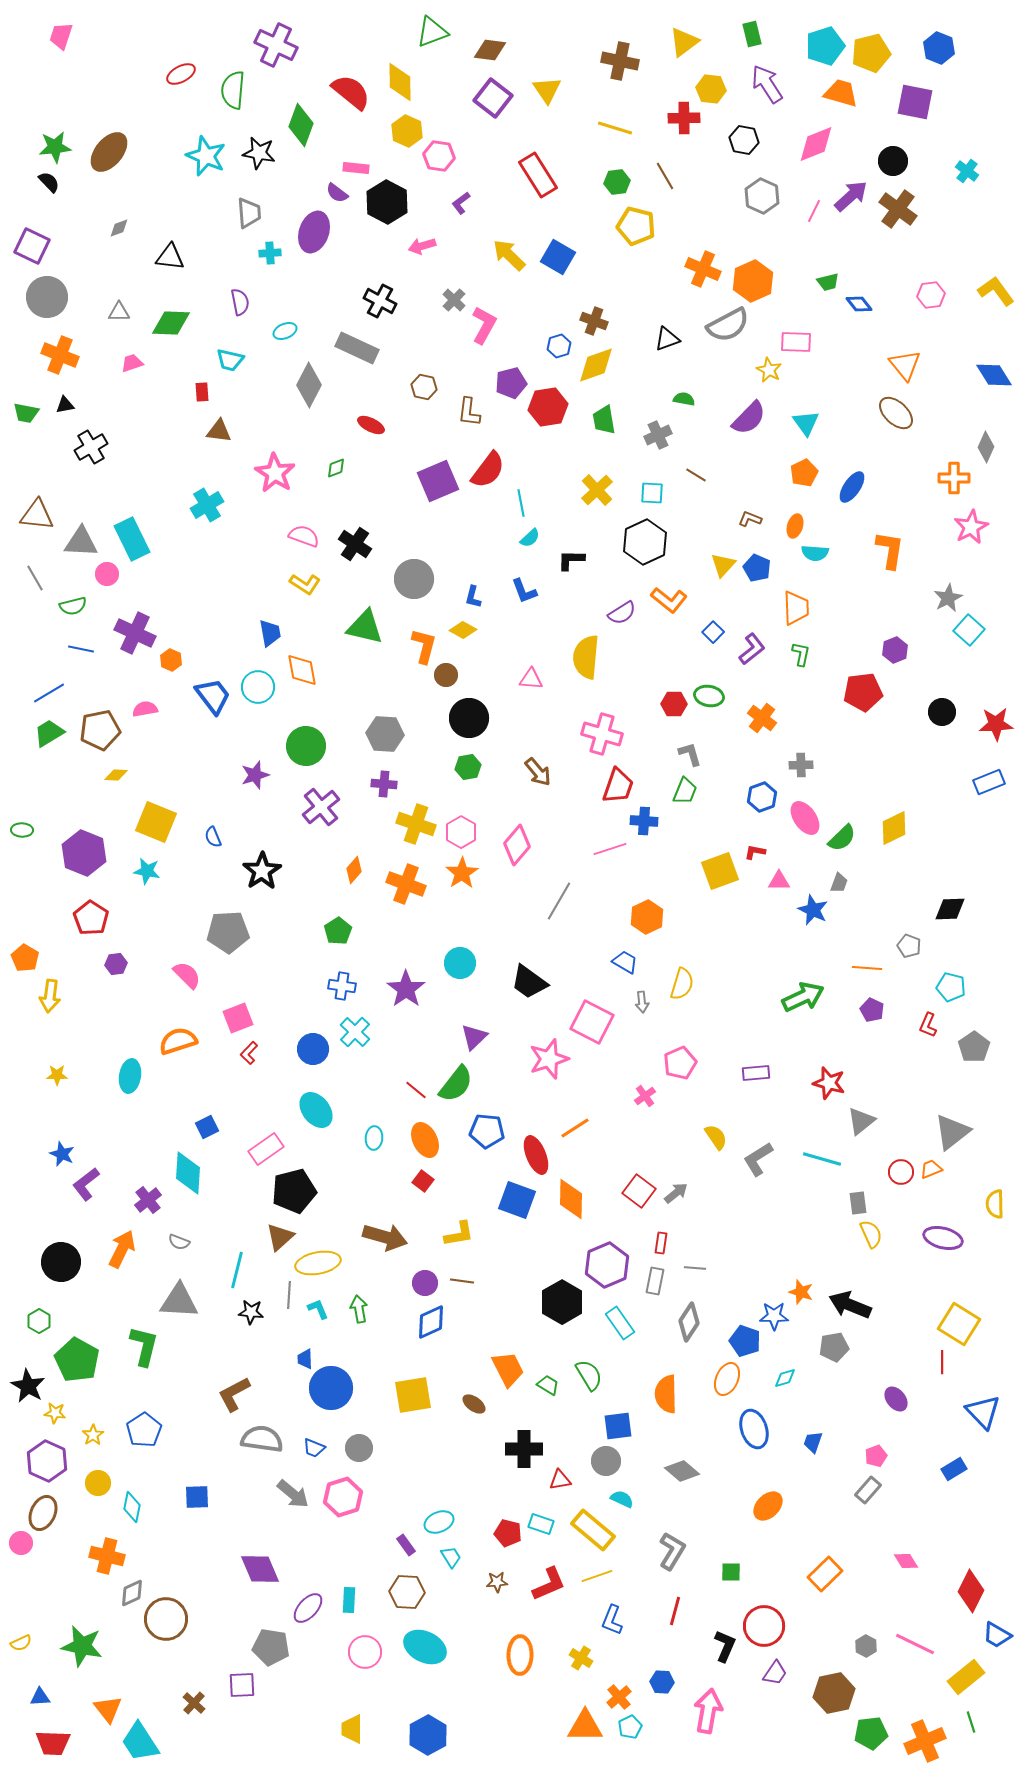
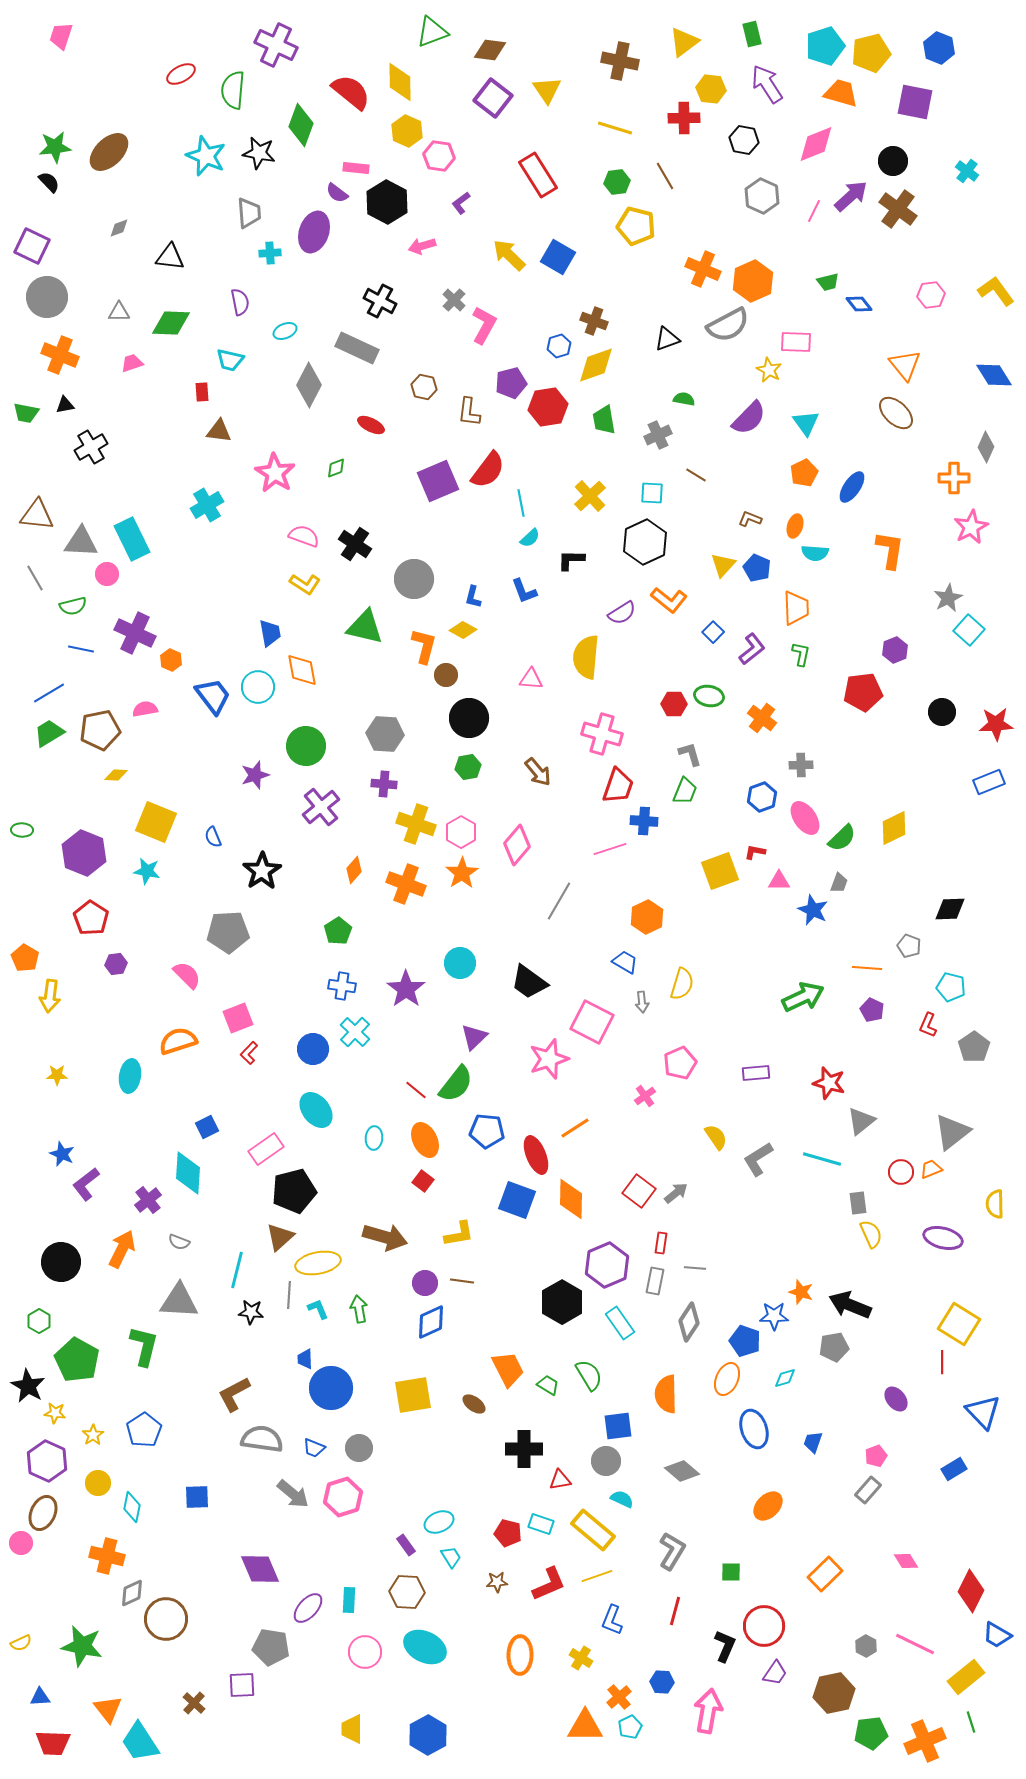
brown ellipse at (109, 152): rotated 6 degrees clockwise
yellow cross at (597, 490): moved 7 px left, 6 px down
